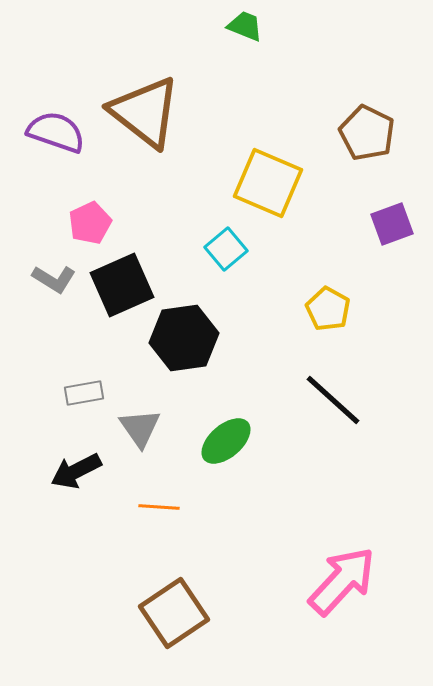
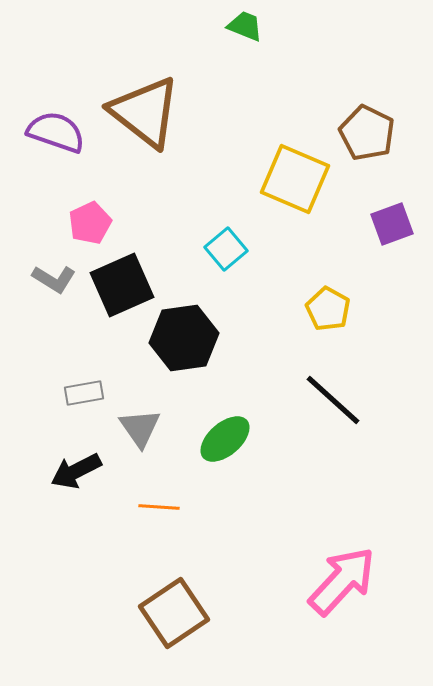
yellow square: moved 27 px right, 4 px up
green ellipse: moved 1 px left, 2 px up
